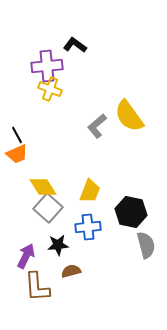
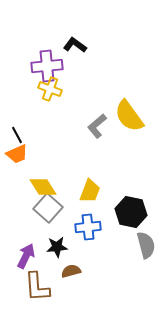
black star: moved 1 px left, 2 px down
